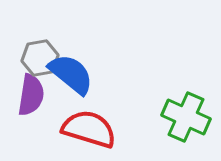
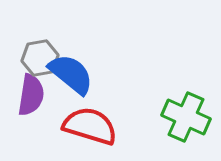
red semicircle: moved 1 px right, 3 px up
